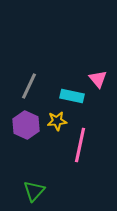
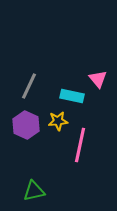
yellow star: moved 1 px right
green triangle: rotated 35 degrees clockwise
